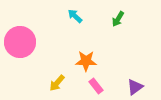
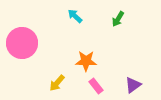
pink circle: moved 2 px right, 1 px down
purple triangle: moved 2 px left, 2 px up
